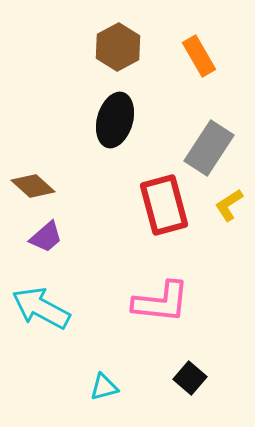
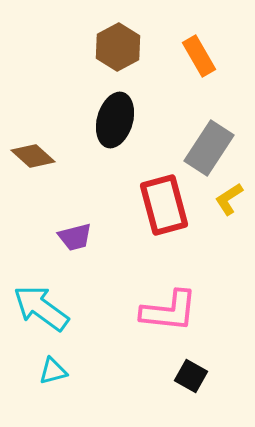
brown diamond: moved 30 px up
yellow L-shape: moved 6 px up
purple trapezoid: moved 29 px right; rotated 27 degrees clockwise
pink L-shape: moved 8 px right, 9 px down
cyan arrow: rotated 8 degrees clockwise
black square: moved 1 px right, 2 px up; rotated 12 degrees counterclockwise
cyan triangle: moved 51 px left, 16 px up
